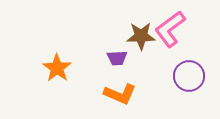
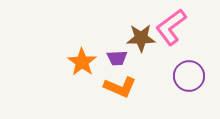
pink L-shape: moved 1 px right, 2 px up
brown star: moved 2 px down
orange star: moved 25 px right, 6 px up
orange L-shape: moved 7 px up
